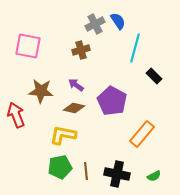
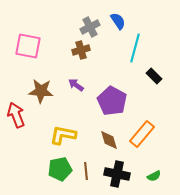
gray cross: moved 5 px left, 3 px down
brown diamond: moved 35 px right, 32 px down; rotated 60 degrees clockwise
green pentagon: moved 2 px down
